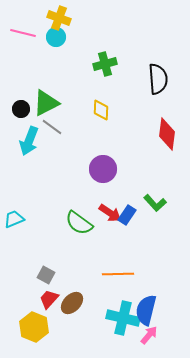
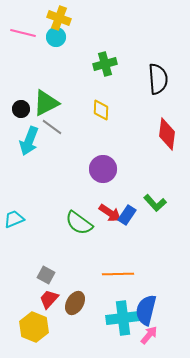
brown ellipse: moved 3 px right; rotated 15 degrees counterclockwise
cyan cross: rotated 20 degrees counterclockwise
